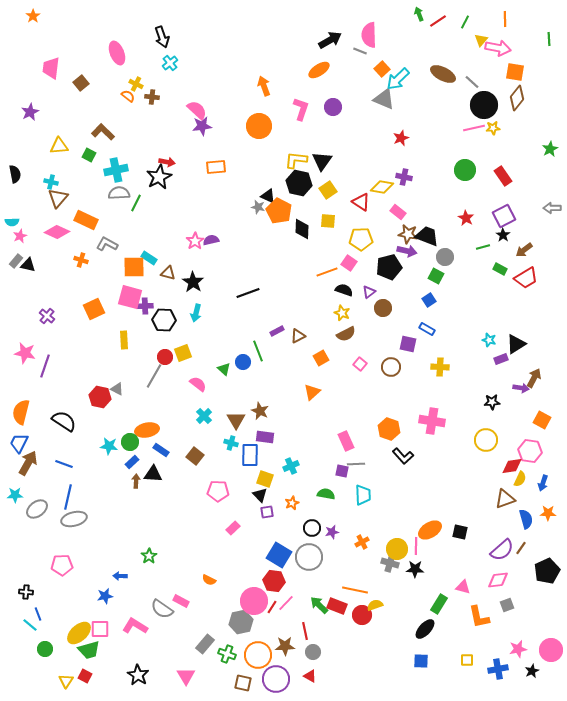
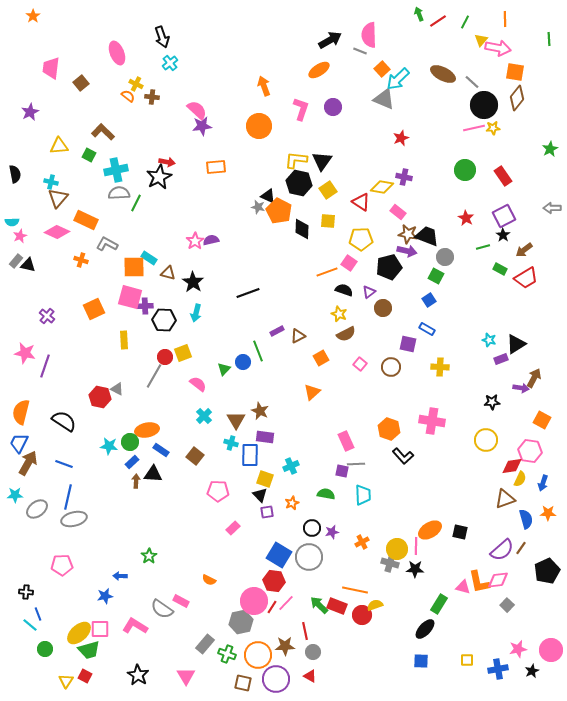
yellow star at (342, 313): moved 3 px left, 1 px down
green triangle at (224, 369): rotated 32 degrees clockwise
gray square at (507, 605): rotated 24 degrees counterclockwise
orange L-shape at (479, 617): moved 35 px up
